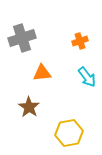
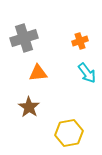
gray cross: moved 2 px right
orange triangle: moved 4 px left
cyan arrow: moved 4 px up
